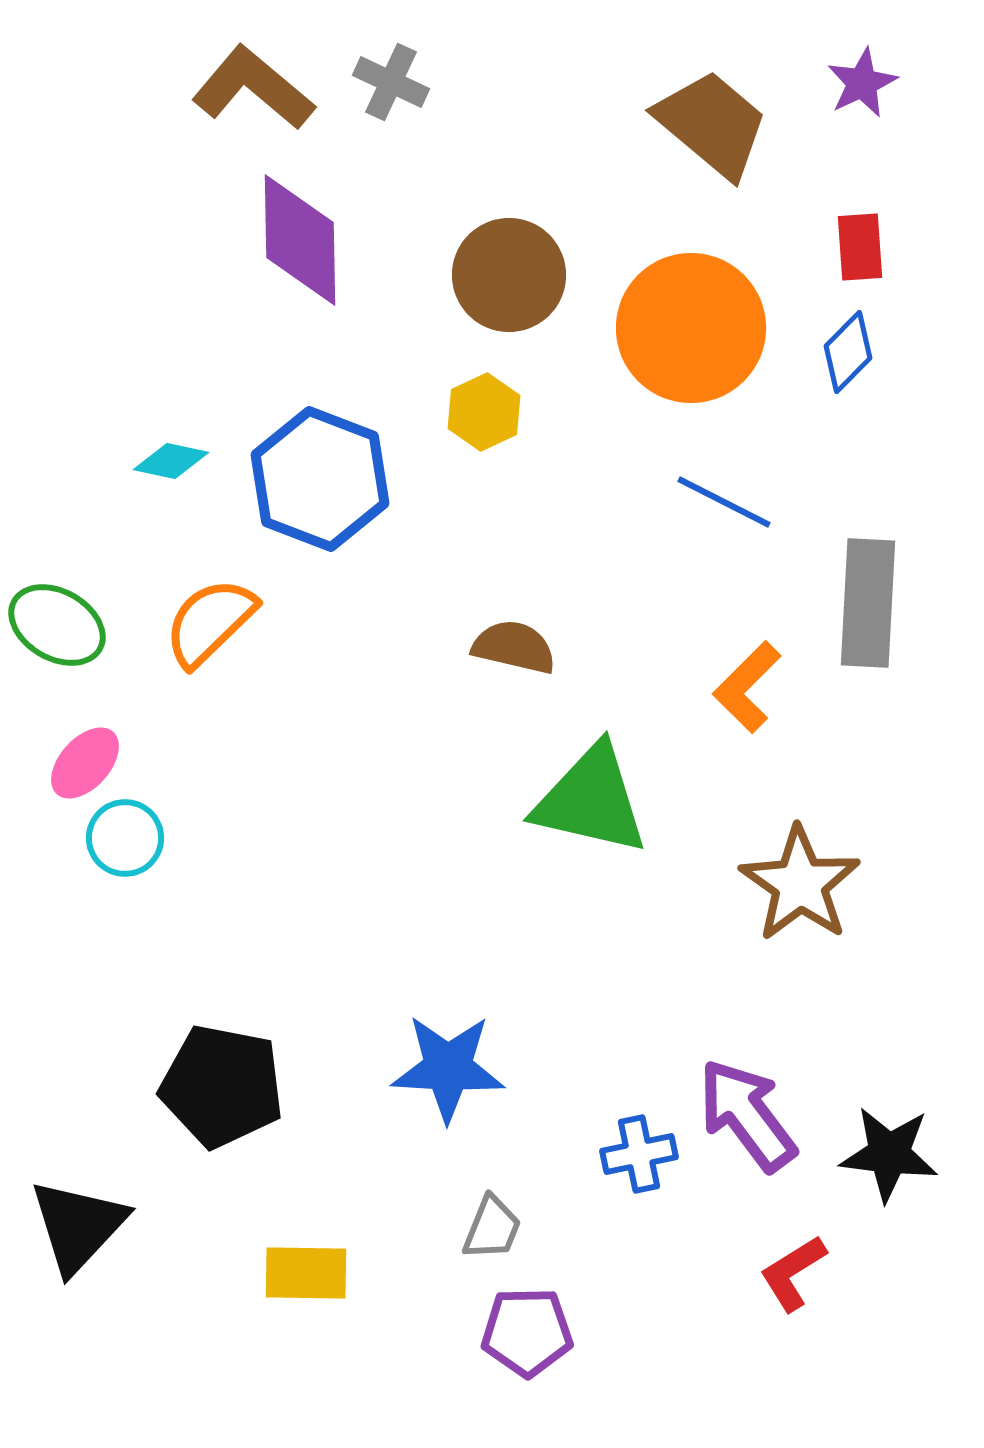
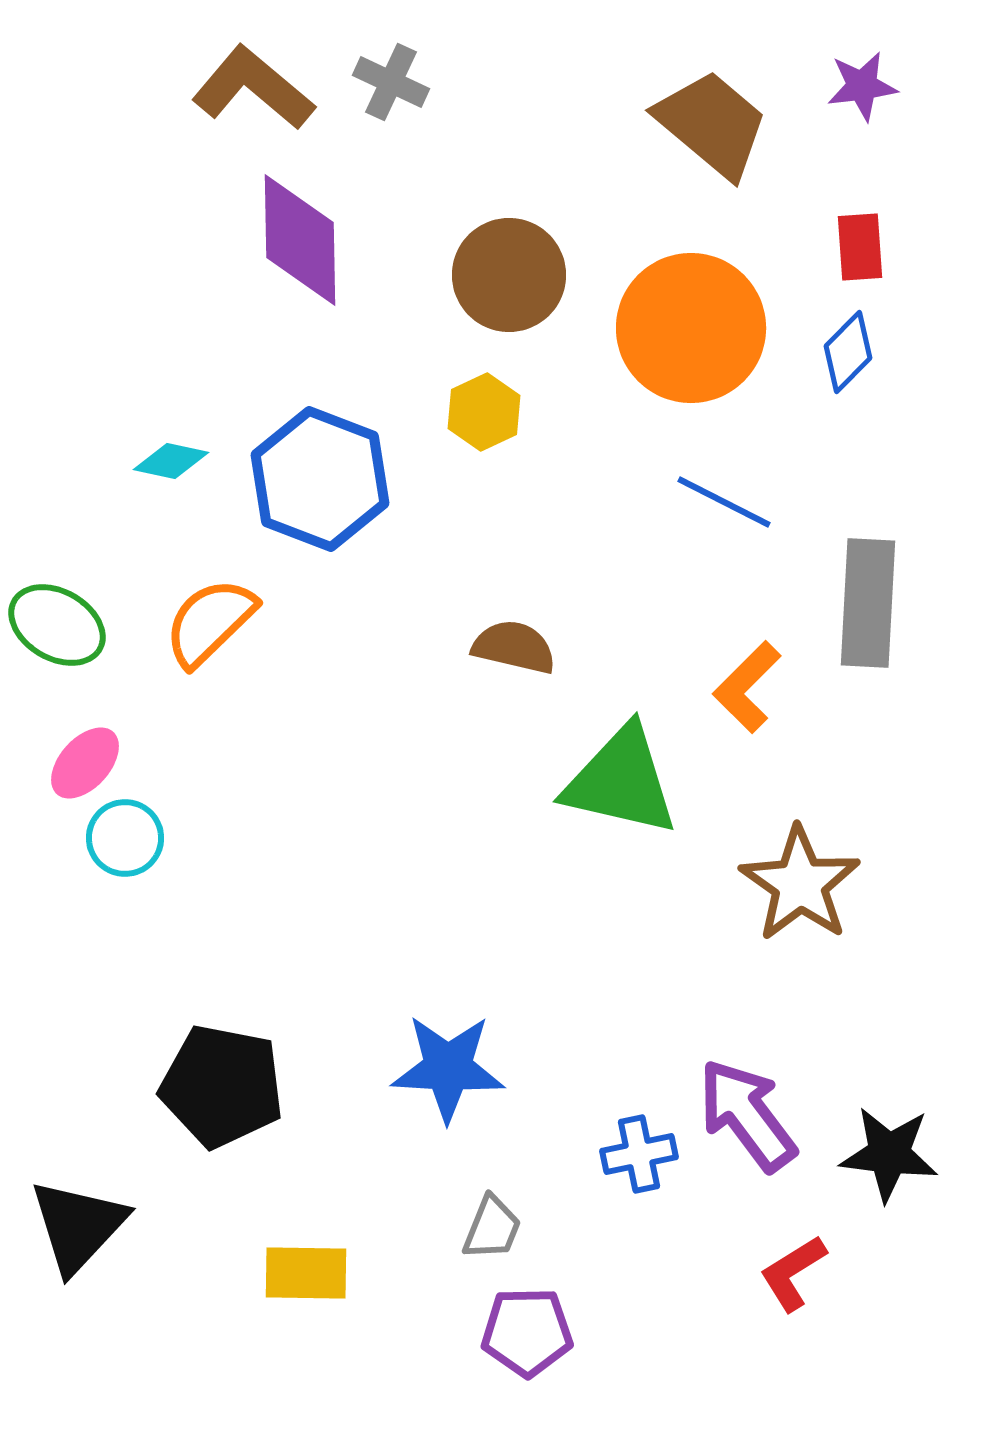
purple star: moved 3 px down; rotated 18 degrees clockwise
green triangle: moved 30 px right, 19 px up
